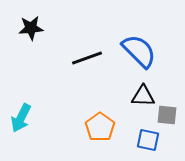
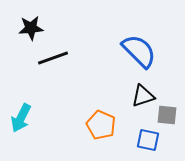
black line: moved 34 px left
black triangle: rotated 20 degrees counterclockwise
orange pentagon: moved 1 px right, 2 px up; rotated 12 degrees counterclockwise
